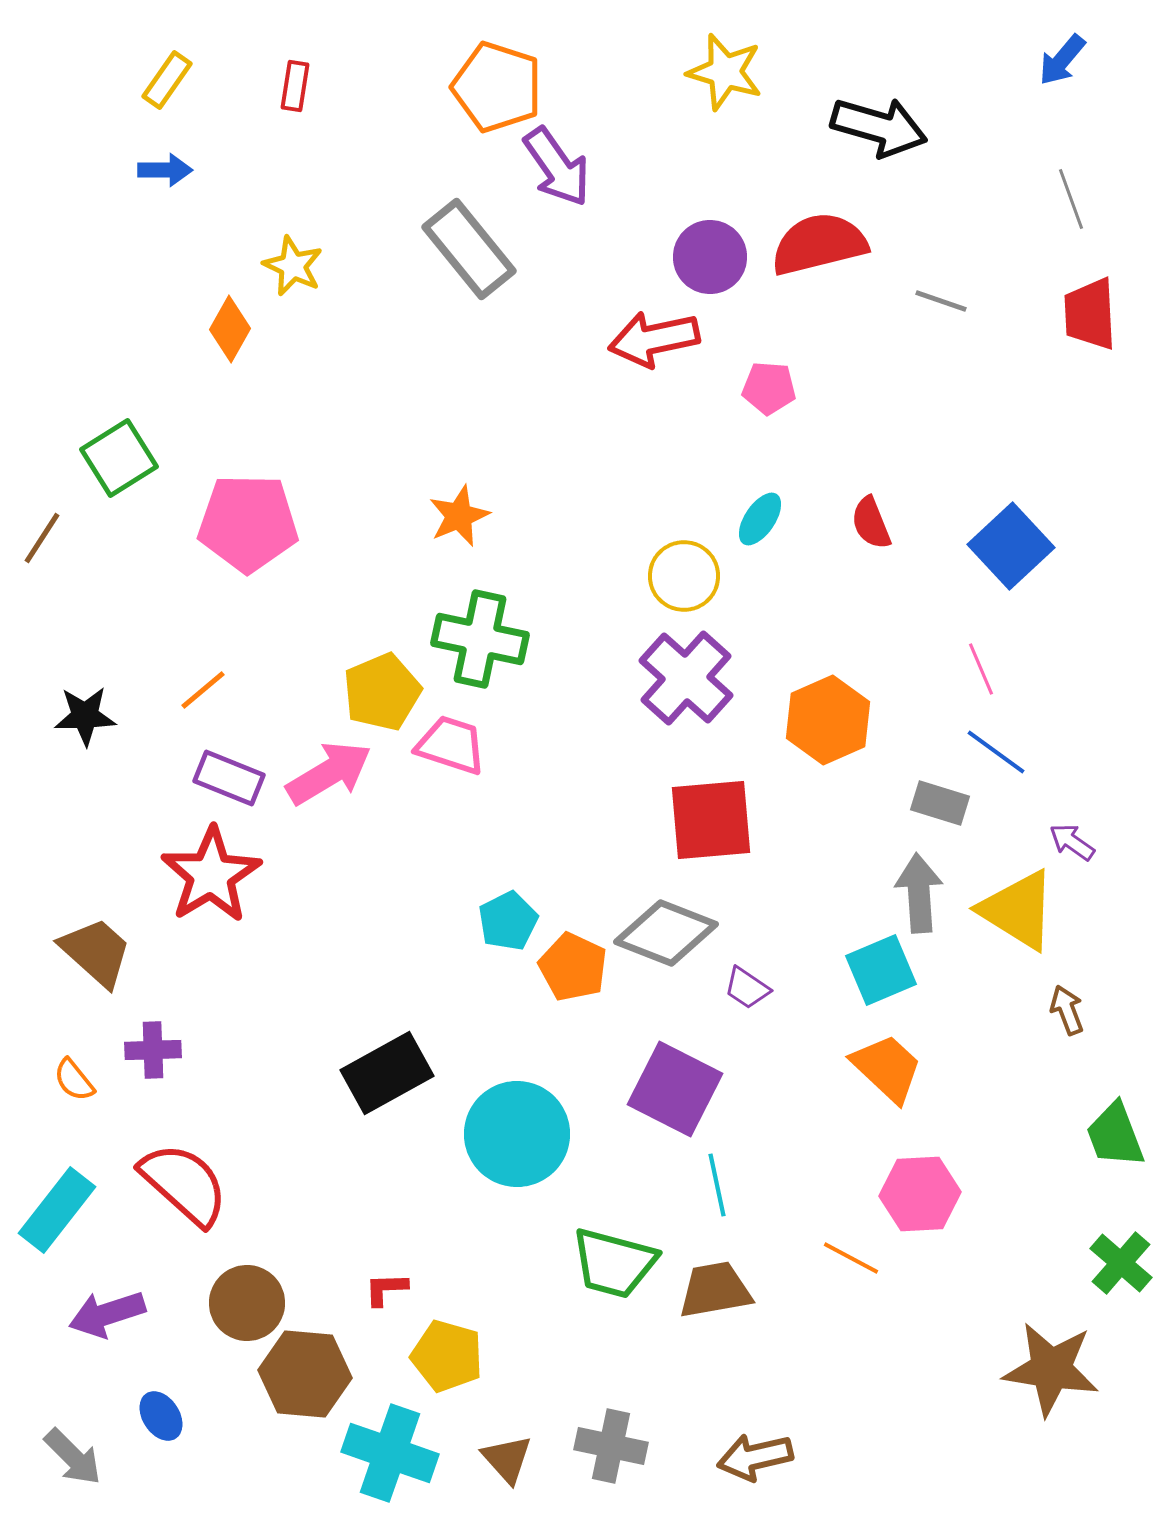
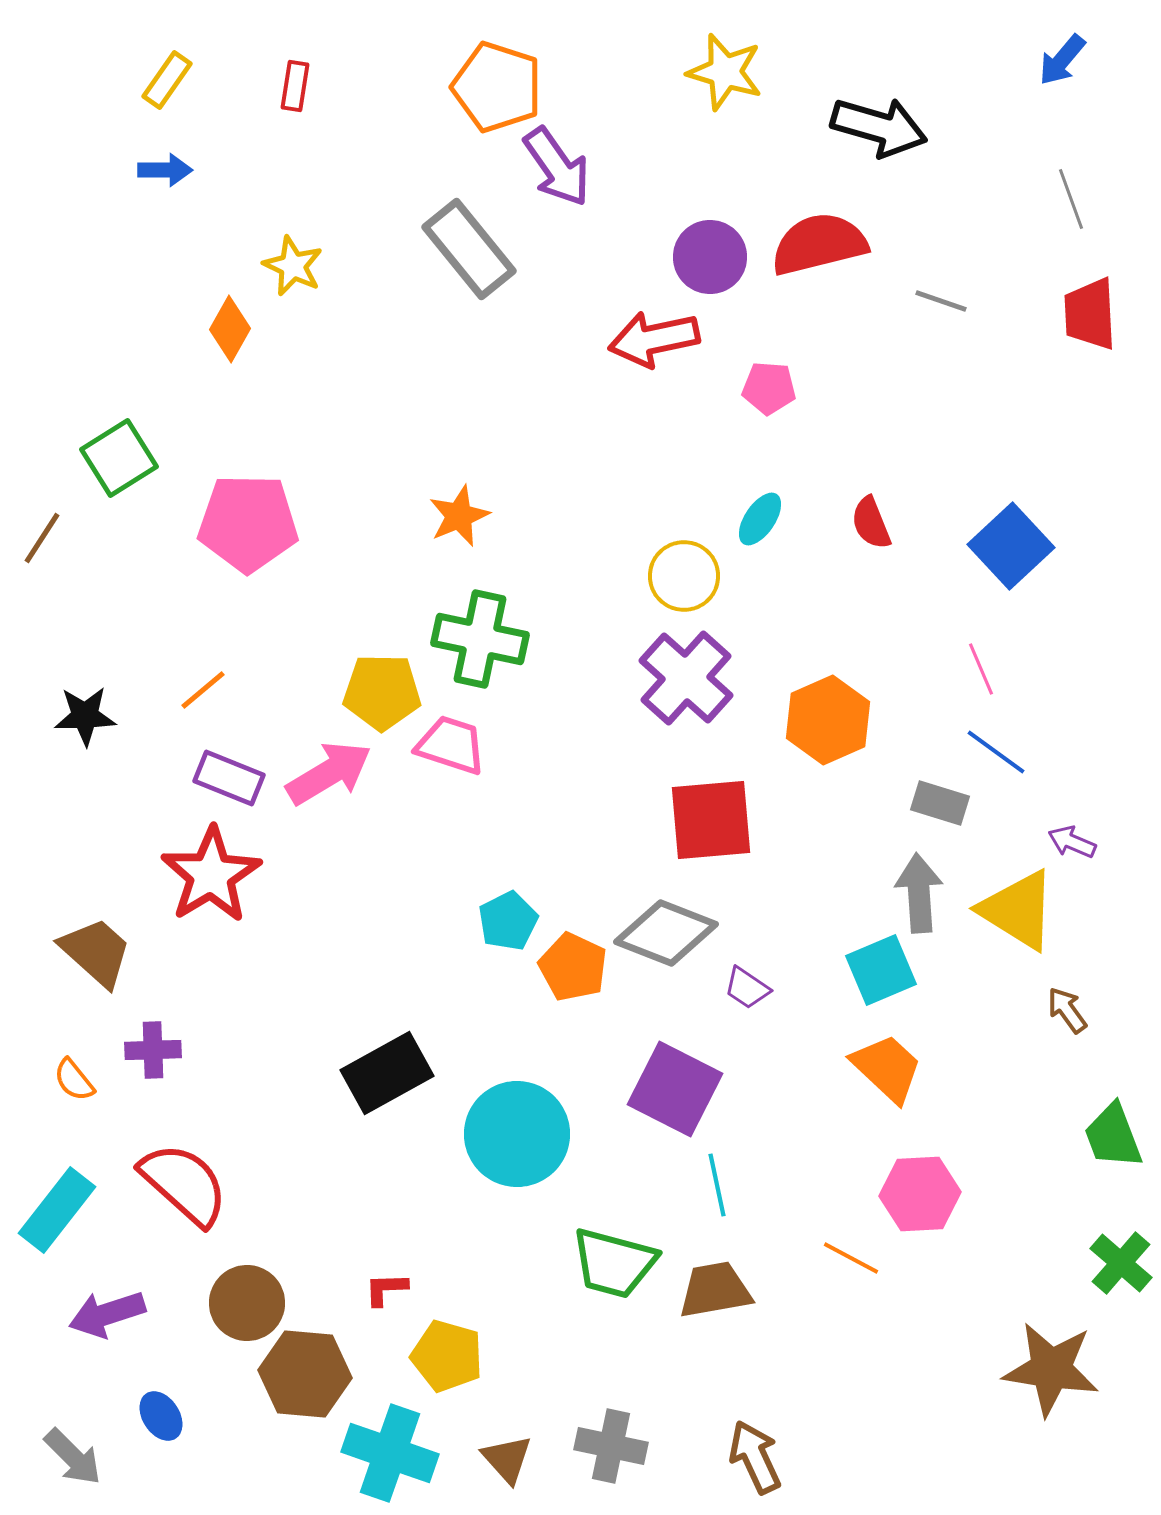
yellow pentagon at (382, 692): rotated 24 degrees clockwise
purple arrow at (1072, 842): rotated 12 degrees counterclockwise
brown arrow at (1067, 1010): rotated 15 degrees counterclockwise
green trapezoid at (1115, 1135): moved 2 px left, 1 px down
brown arrow at (755, 1457): rotated 78 degrees clockwise
